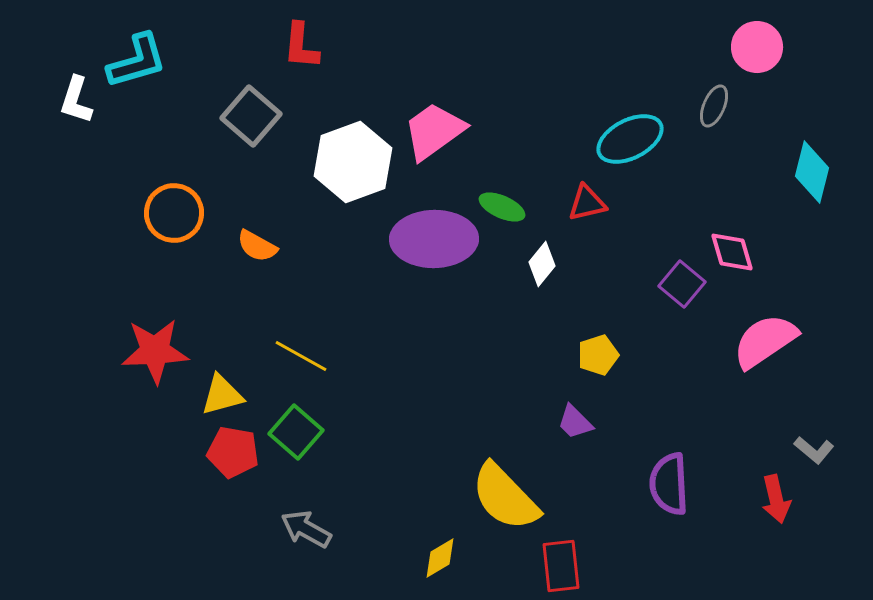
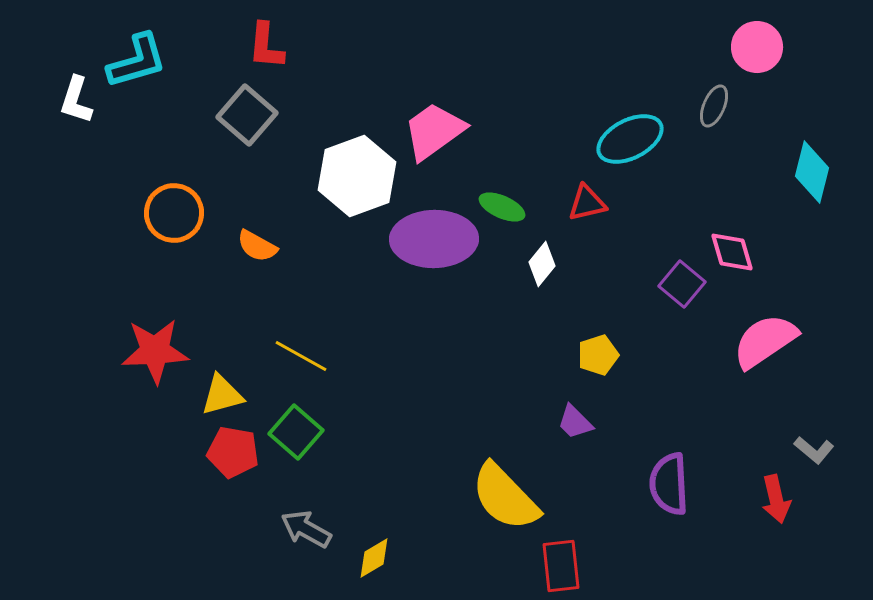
red L-shape: moved 35 px left
gray square: moved 4 px left, 1 px up
white hexagon: moved 4 px right, 14 px down
yellow diamond: moved 66 px left
